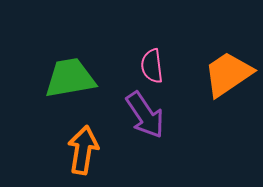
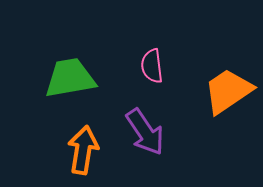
orange trapezoid: moved 17 px down
purple arrow: moved 17 px down
